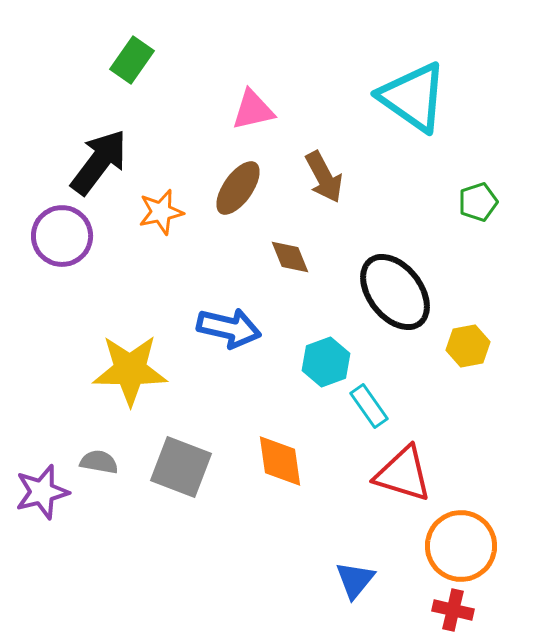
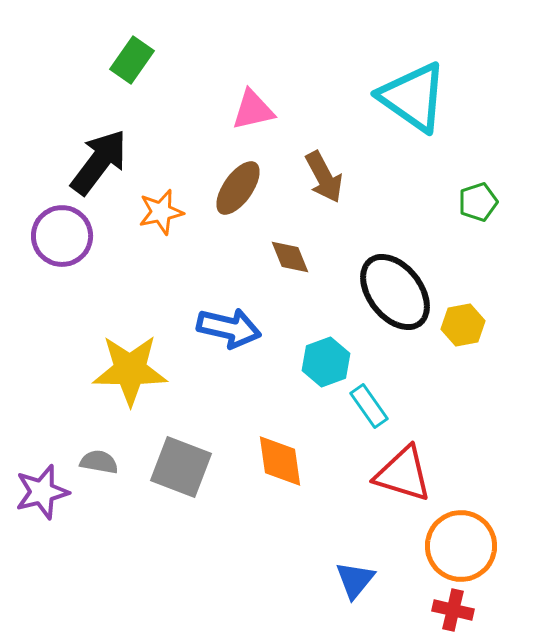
yellow hexagon: moved 5 px left, 21 px up
